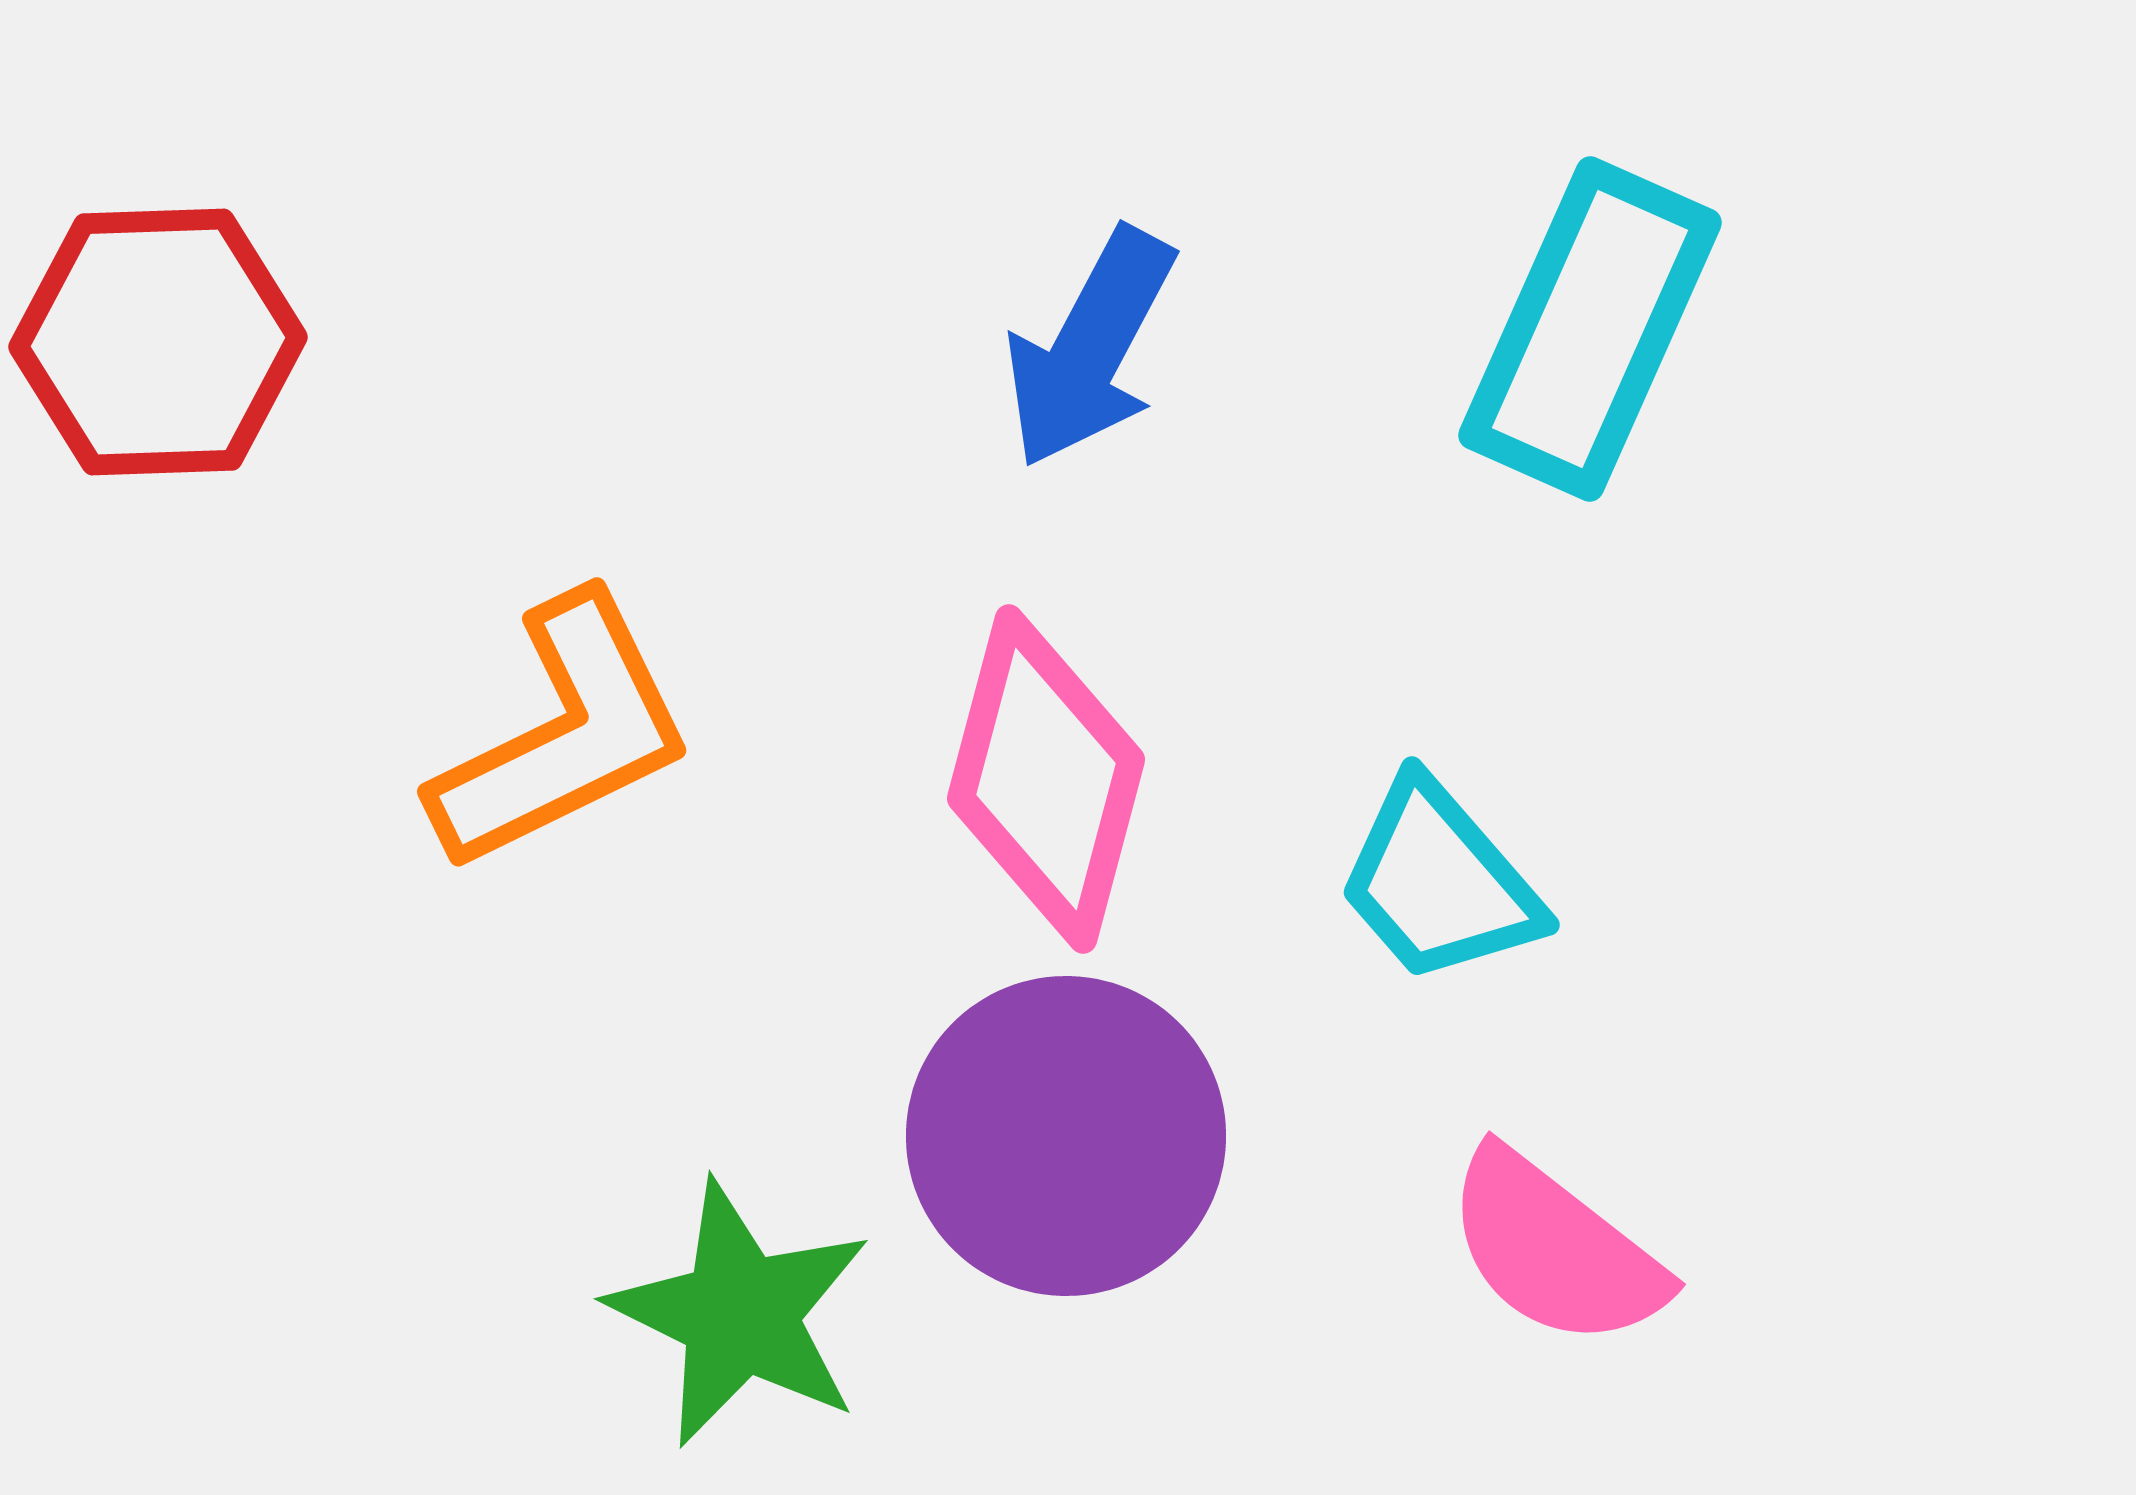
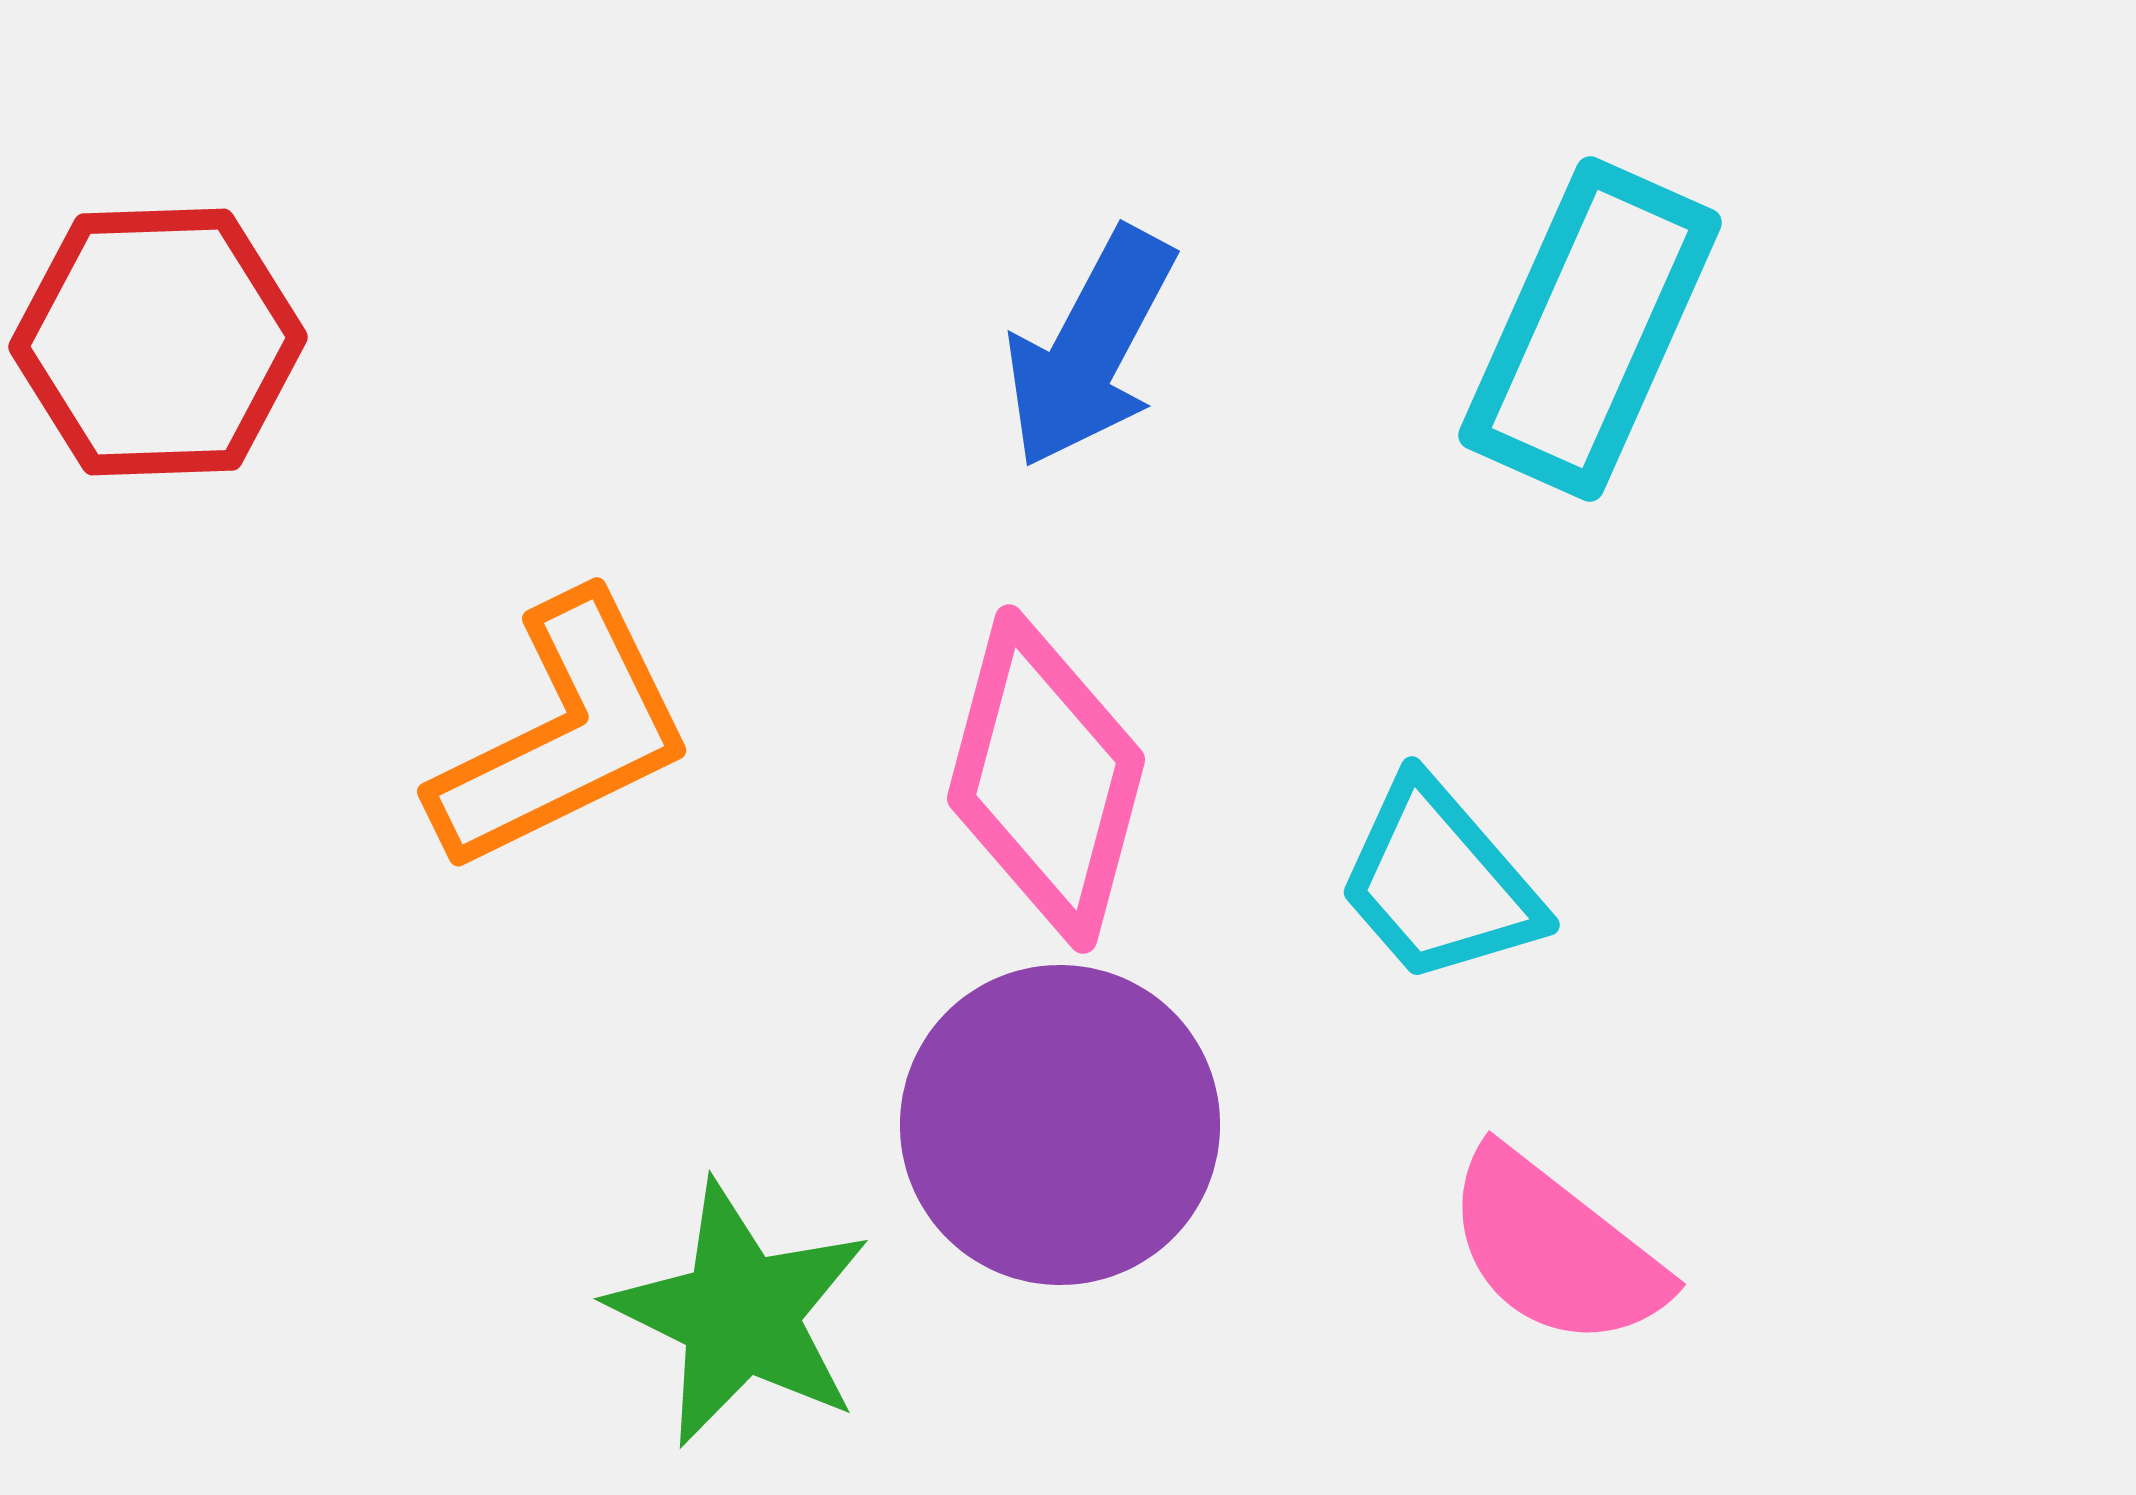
purple circle: moved 6 px left, 11 px up
